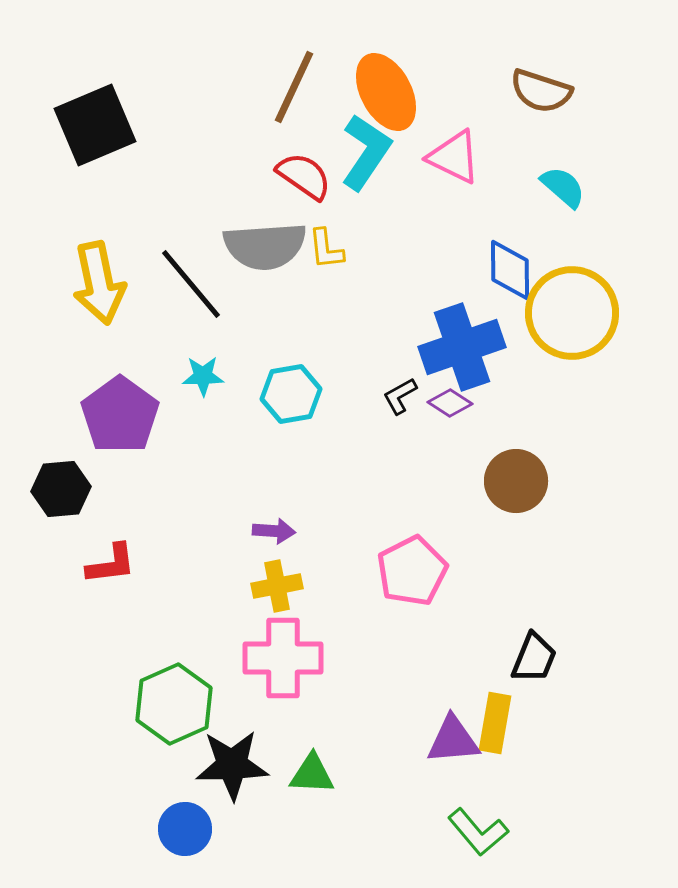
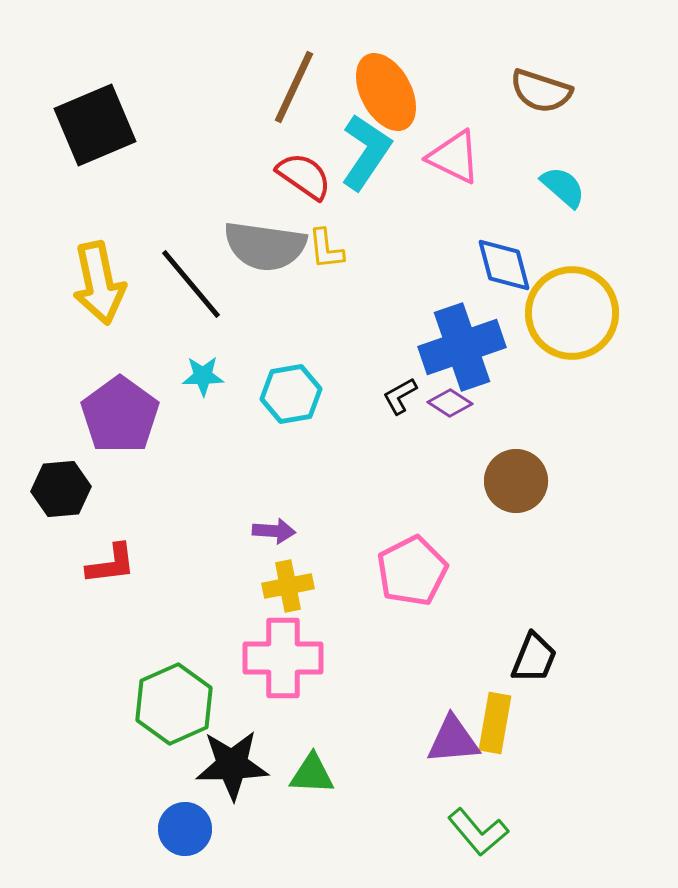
gray semicircle: rotated 12 degrees clockwise
blue diamond: moved 6 px left, 5 px up; rotated 14 degrees counterclockwise
yellow cross: moved 11 px right
